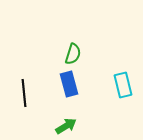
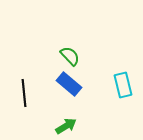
green semicircle: moved 3 px left, 2 px down; rotated 60 degrees counterclockwise
blue rectangle: rotated 35 degrees counterclockwise
